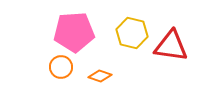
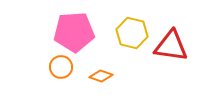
orange diamond: moved 1 px right
